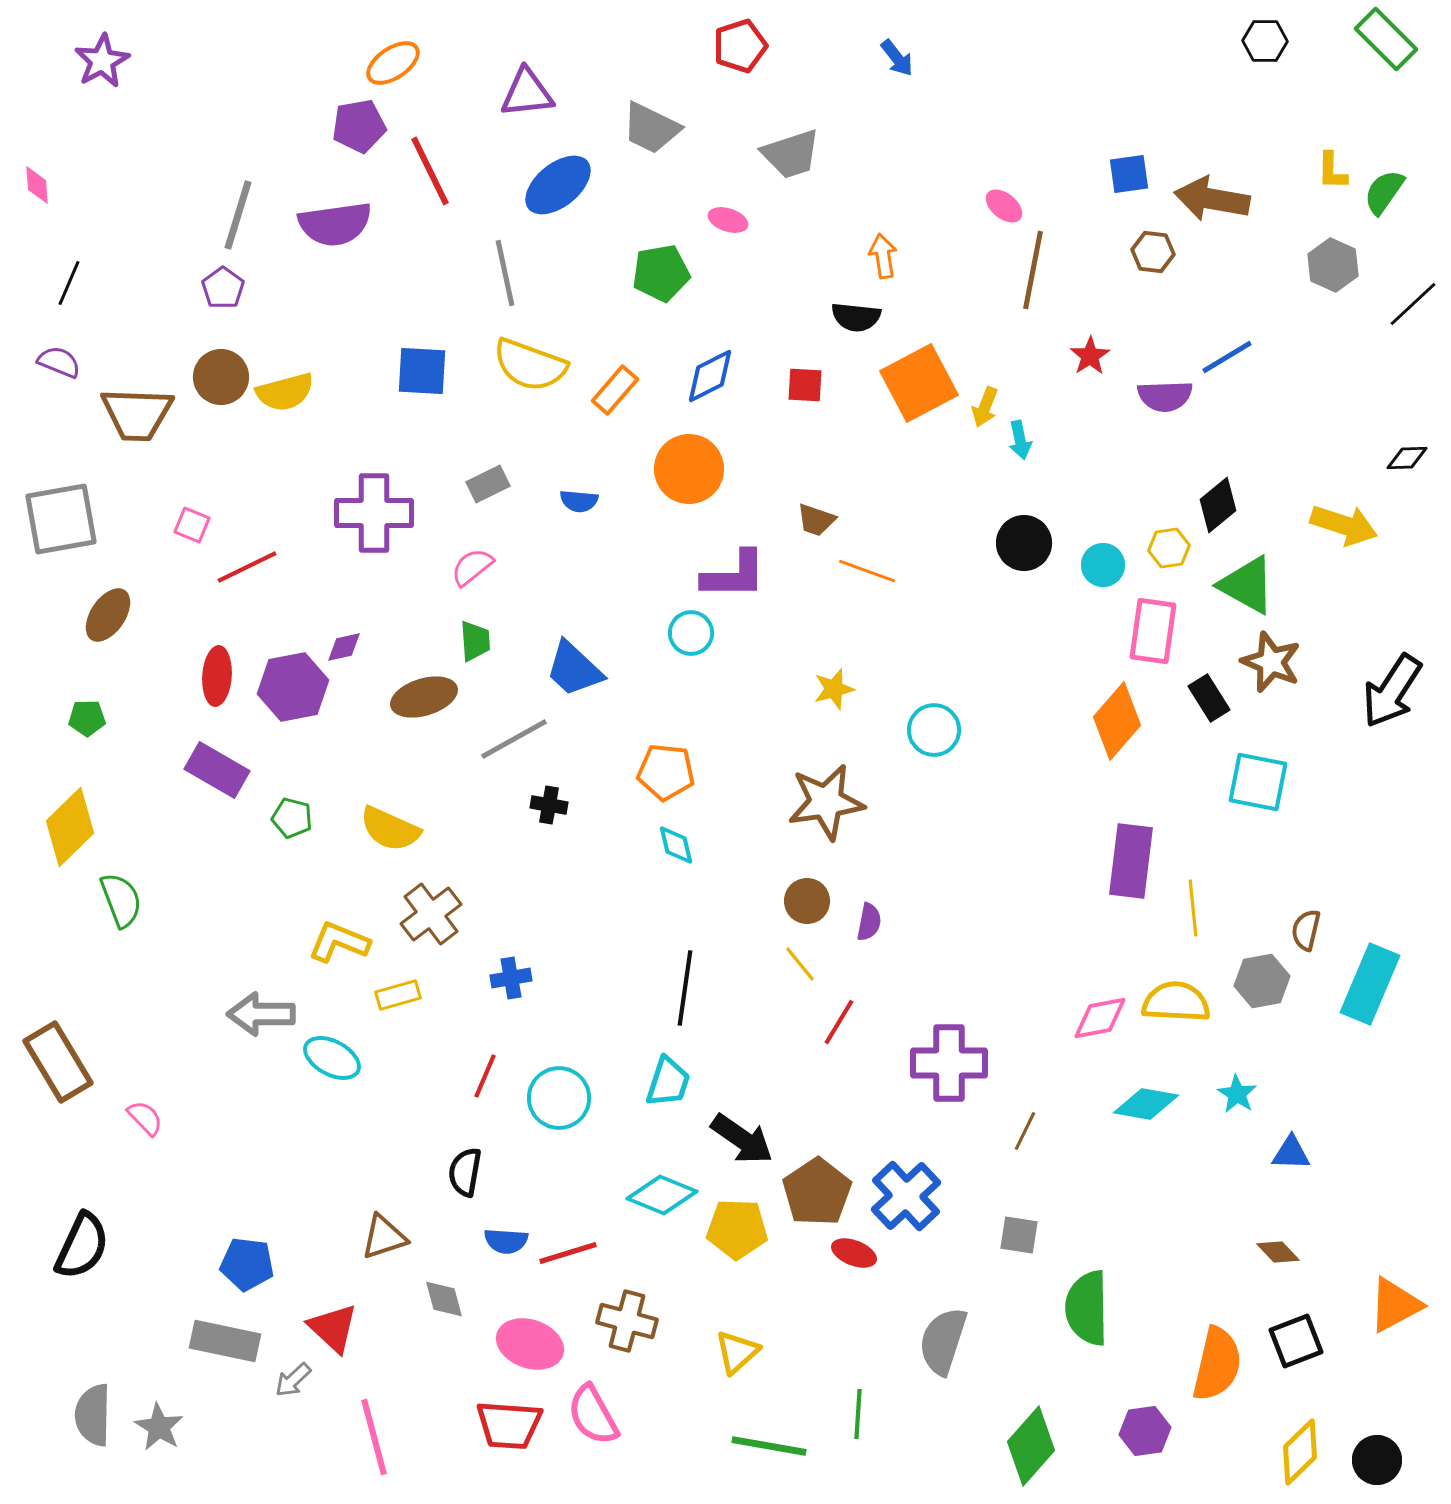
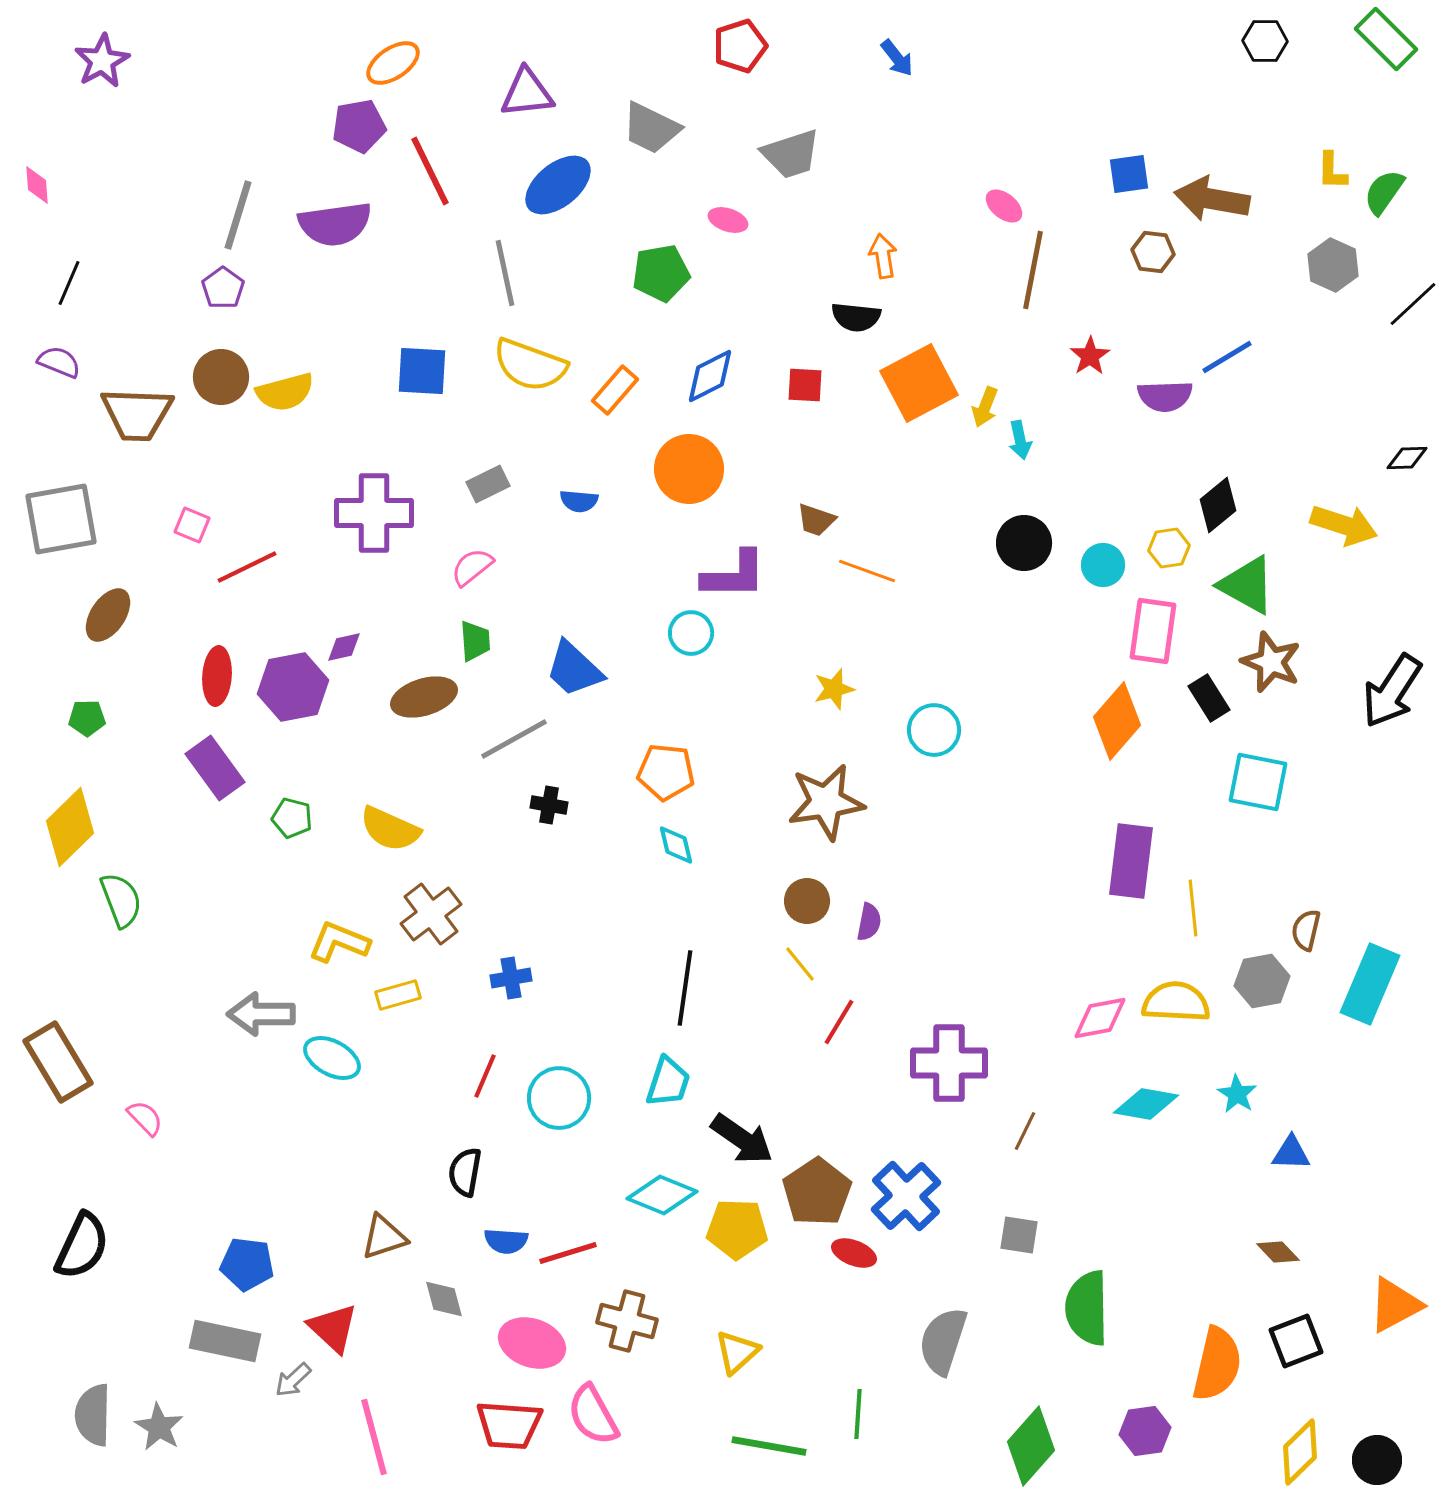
purple rectangle at (217, 770): moved 2 px left, 2 px up; rotated 24 degrees clockwise
pink ellipse at (530, 1344): moved 2 px right, 1 px up
